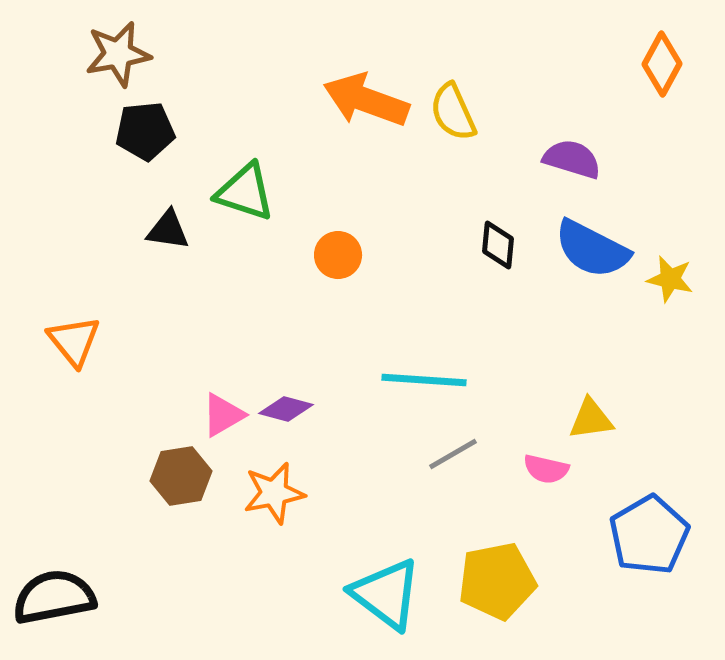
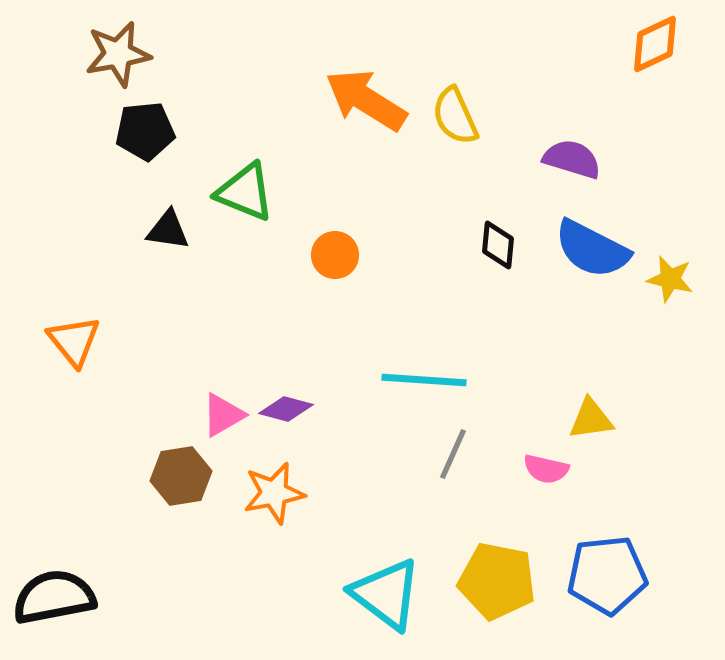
orange diamond: moved 7 px left, 20 px up; rotated 36 degrees clockwise
orange arrow: rotated 12 degrees clockwise
yellow semicircle: moved 2 px right, 4 px down
green triangle: rotated 4 degrees clockwise
orange circle: moved 3 px left
gray line: rotated 36 degrees counterclockwise
blue pentagon: moved 42 px left, 40 px down; rotated 24 degrees clockwise
yellow pentagon: rotated 22 degrees clockwise
